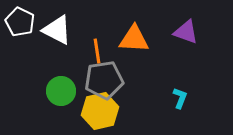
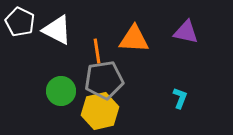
purple triangle: rotated 8 degrees counterclockwise
